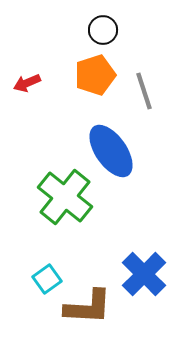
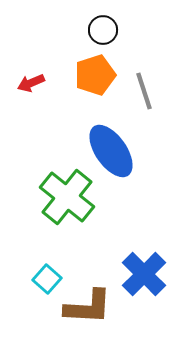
red arrow: moved 4 px right
green cross: moved 2 px right
cyan square: rotated 12 degrees counterclockwise
